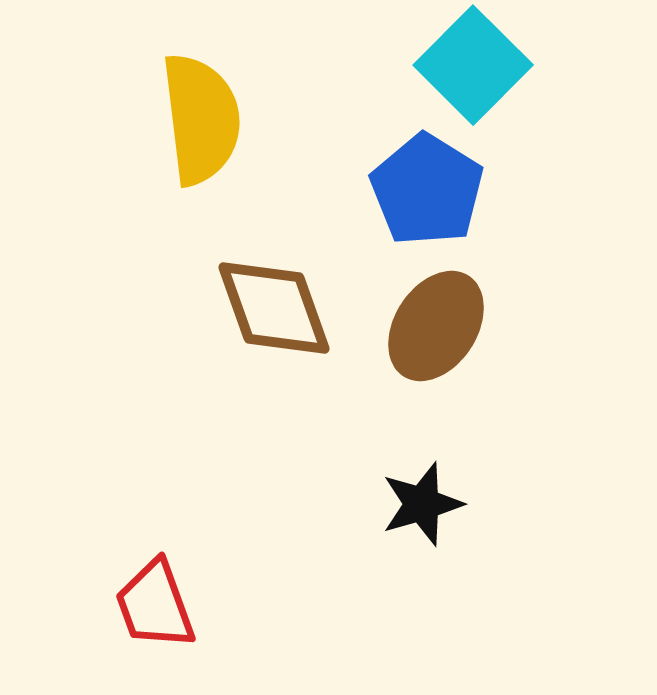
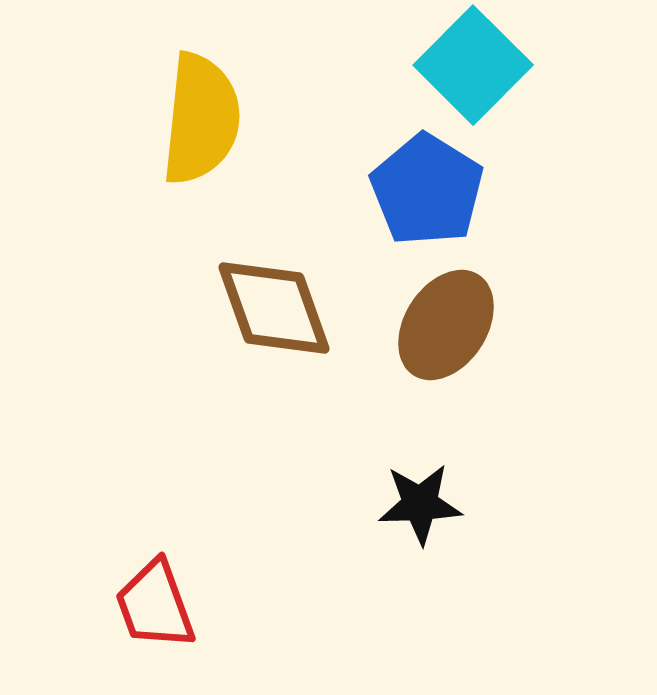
yellow semicircle: rotated 13 degrees clockwise
brown ellipse: moved 10 px right, 1 px up
black star: moved 2 px left; rotated 14 degrees clockwise
